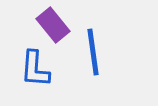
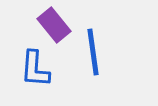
purple rectangle: moved 1 px right
